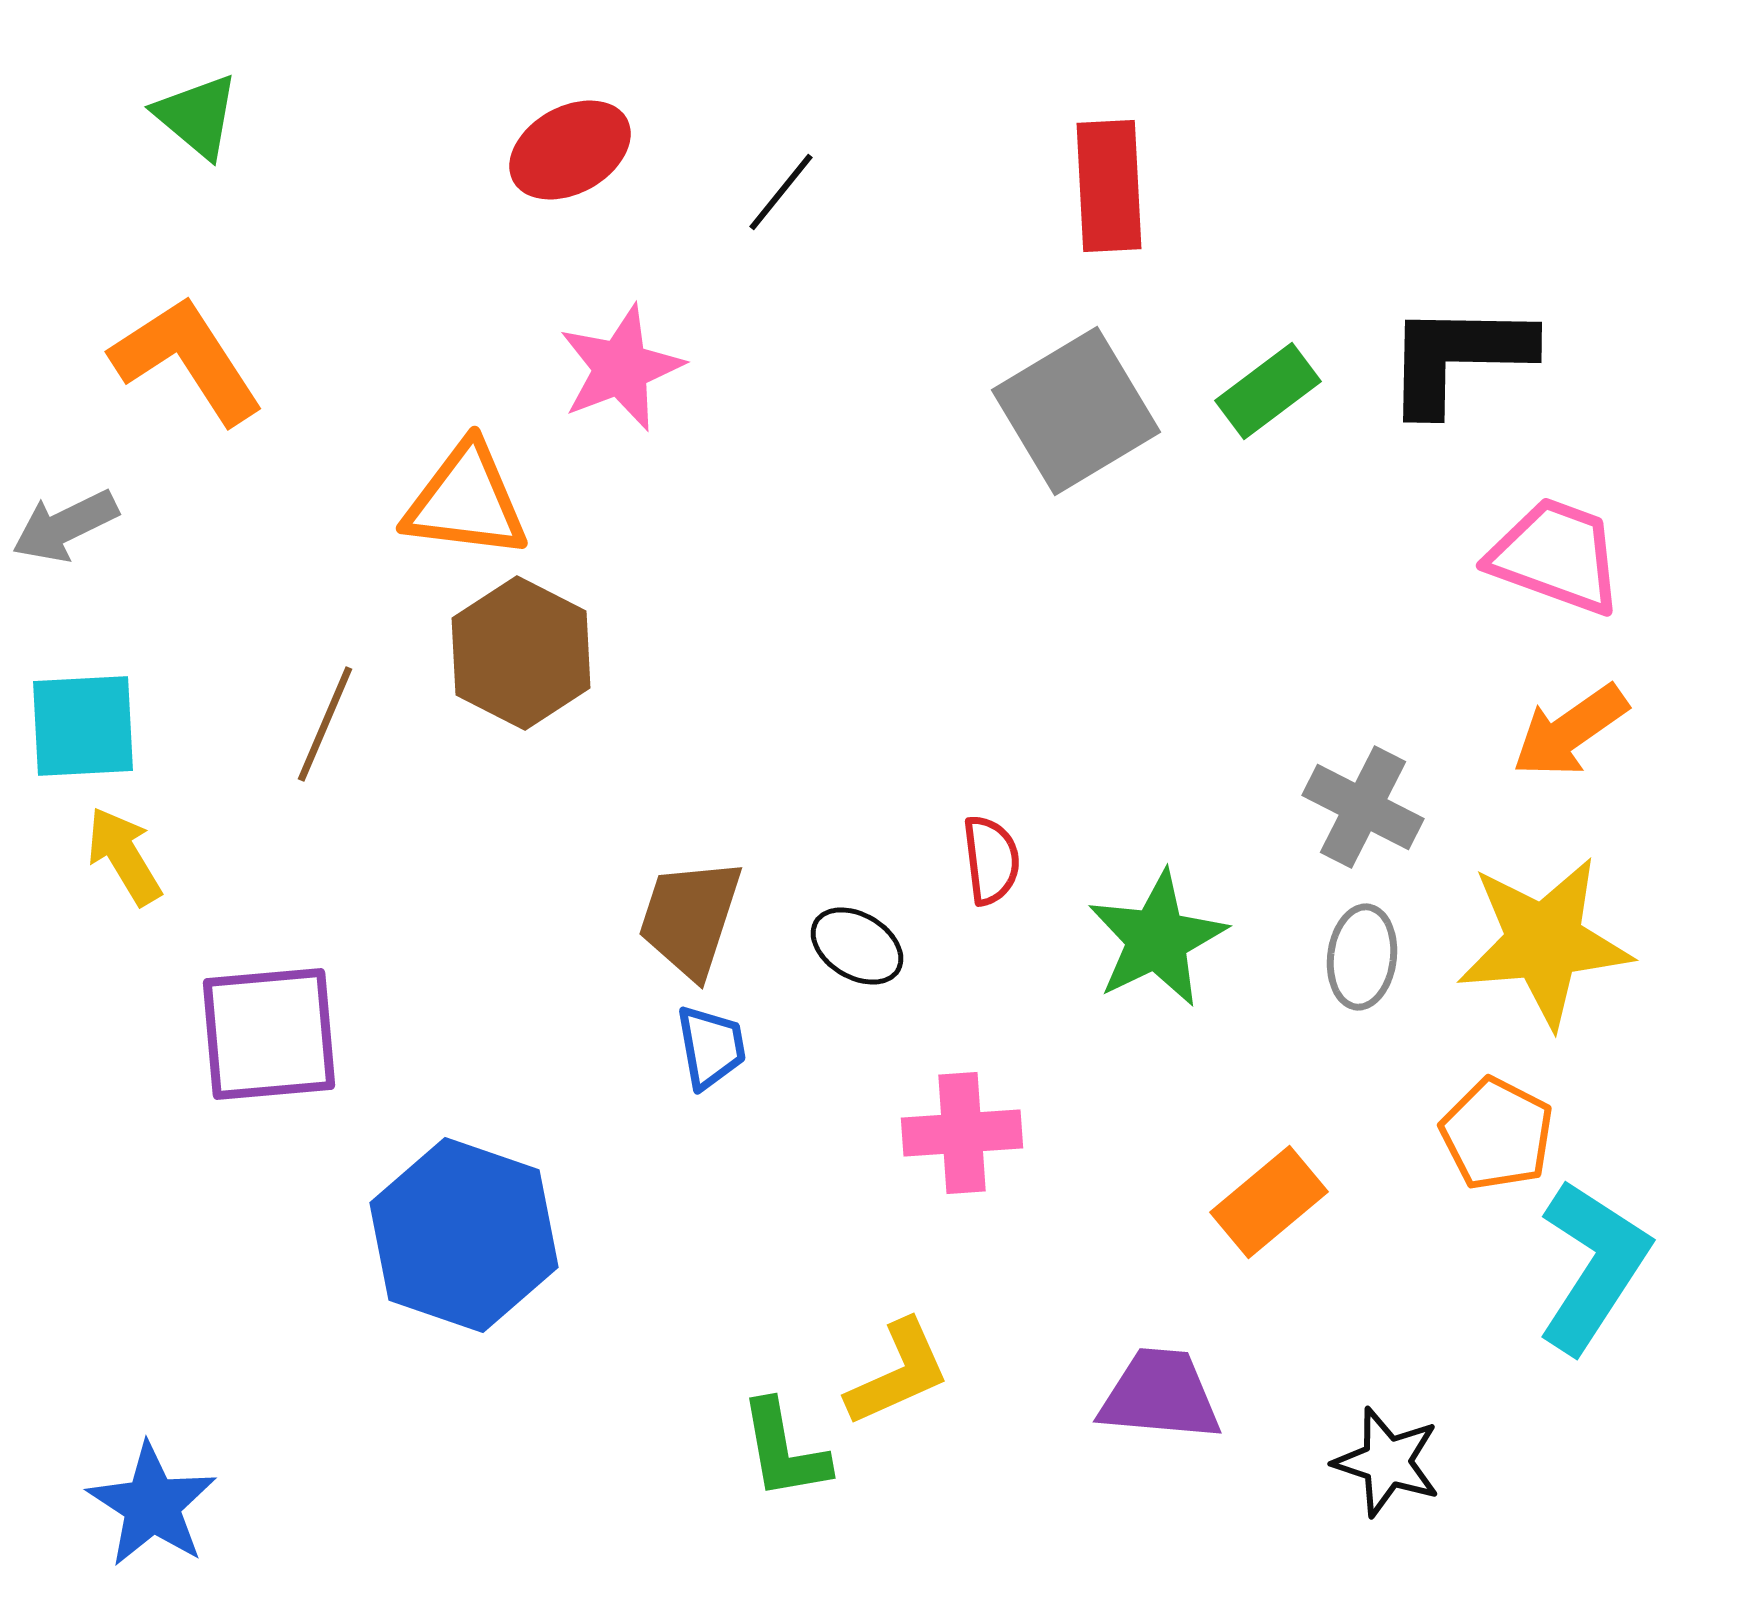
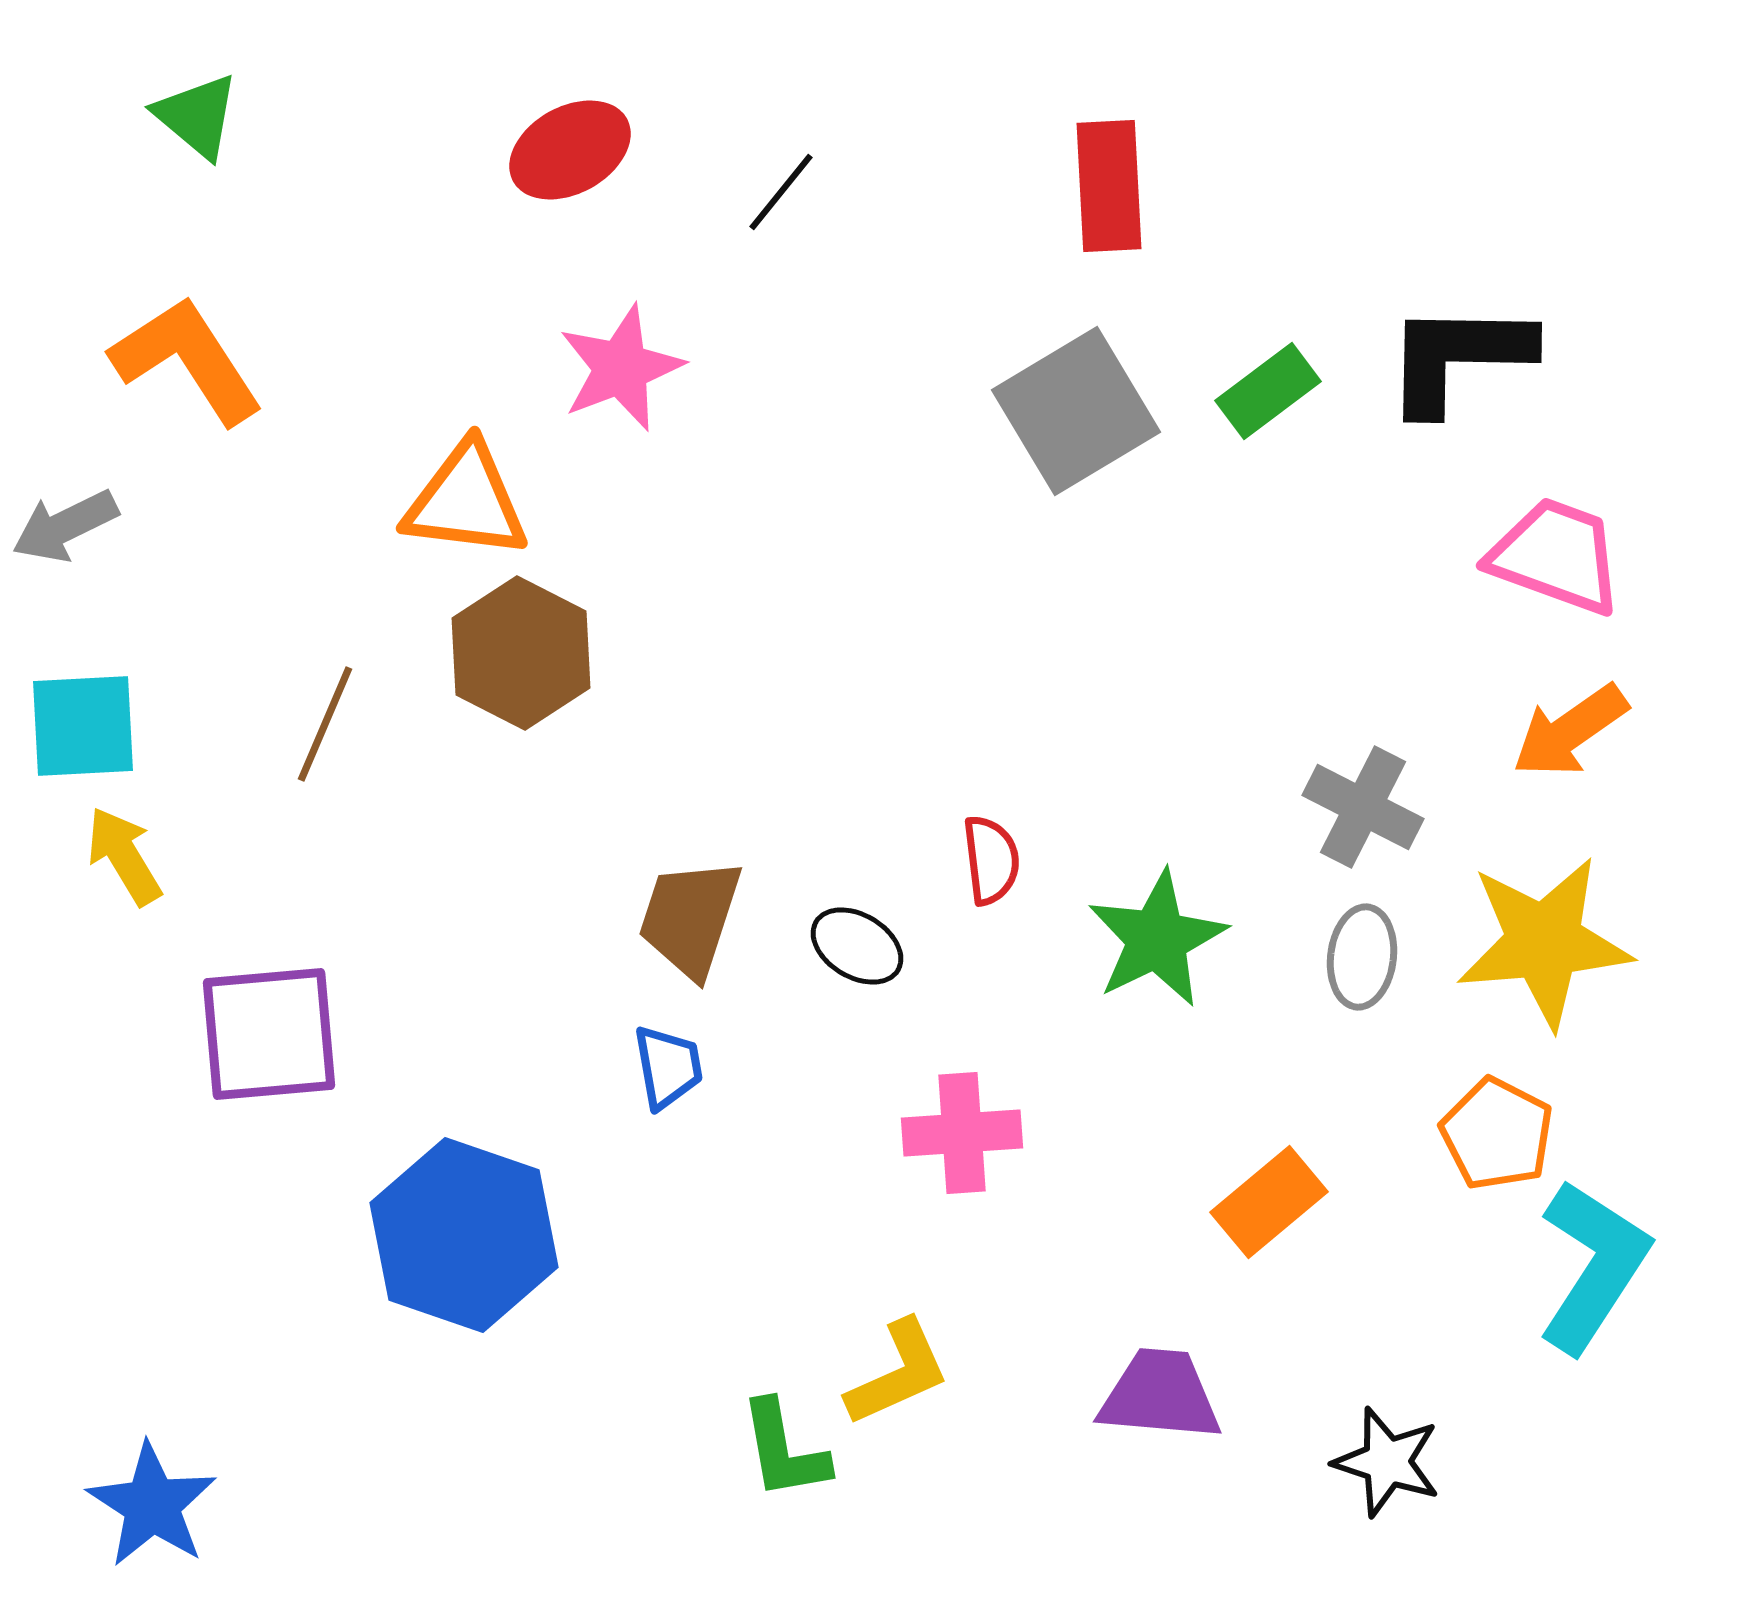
blue trapezoid: moved 43 px left, 20 px down
